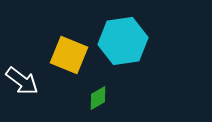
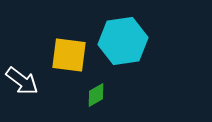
yellow square: rotated 15 degrees counterclockwise
green diamond: moved 2 px left, 3 px up
